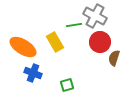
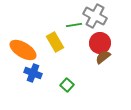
red circle: moved 1 px down
orange ellipse: moved 3 px down
brown semicircle: moved 11 px left, 1 px up; rotated 35 degrees clockwise
green square: rotated 32 degrees counterclockwise
